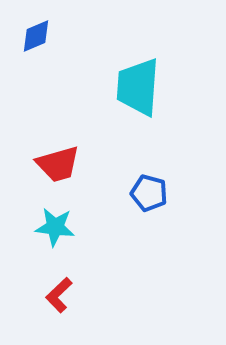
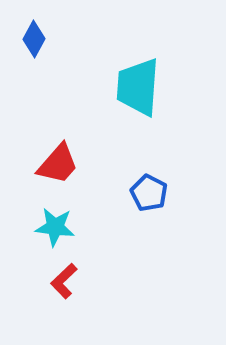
blue diamond: moved 2 px left, 3 px down; rotated 39 degrees counterclockwise
red trapezoid: rotated 33 degrees counterclockwise
blue pentagon: rotated 12 degrees clockwise
red L-shape: moved 5 px right, 14 px up
